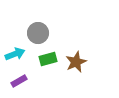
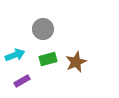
gray circle: moved 5 px right, 4 px up
cyan arrow: moved 1 px down
purple rectangle: moved 3 px right
